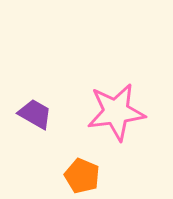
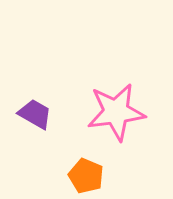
orange pentagon: moved 4 px right
